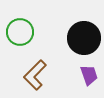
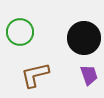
brown L-shape: rotated 32 degrees clockwise
